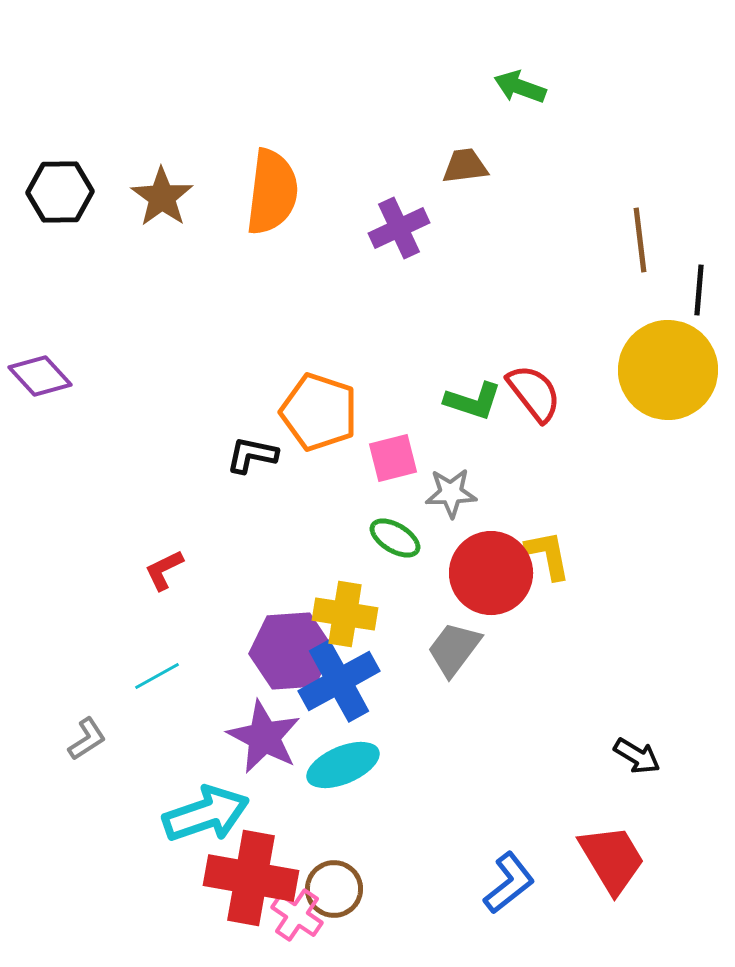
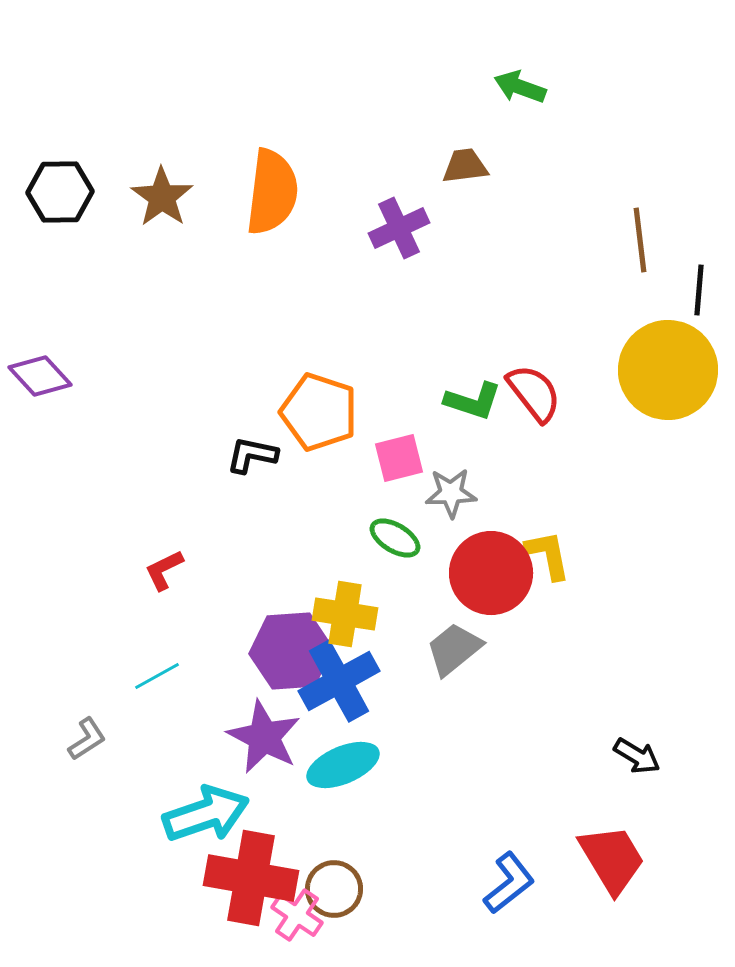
pink square: moved 6 px right
gray trapezoid: rotated 14 degrees clockwise
